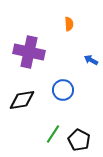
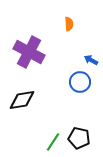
purple cross: rotated 16 degrees clockwise
blue circle: moved 17 px right, 8 px up
green line: moved 8 px down
black pentagon: moved 2 px up; rotated 15 degrees counterclockwise
